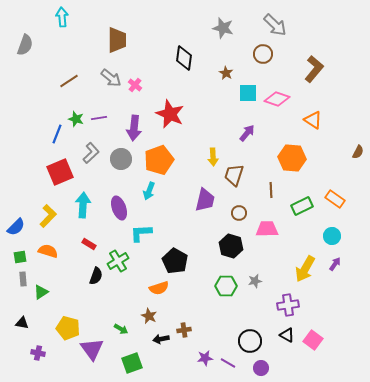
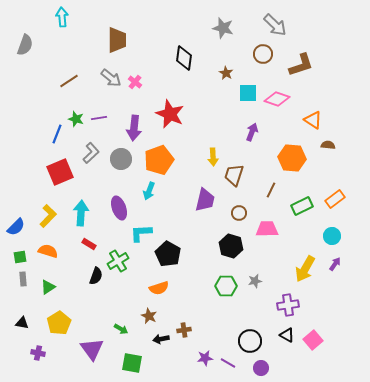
brown L-shape at (314, 69): moved 13 px left, 4 px up; rotated 32 degrees clockwise
pink cross at (135, 85): moved 3 px up
purple arrow at (247, 133): moved 5 px right, 1 px up; rotated 18 degrees counterclockwise
brown semicircle at (358, 152): moved 30 px left, 7 px up; rotated 112 degrees counterclockwise
brown line at (271, 190): rotated 28 degrees clockwise
orange rectangle at (335, 199): rotated 72 degrees counterclockwise
cyan arrow at (83, 205): moved 2 px left, 8 px down
black pentagon at (175, 261): moved 7 px left, 7 px up
green triangle at (41, 292): moved 7 px right, 5 px up
yellow pentagon at (68, 328): moved 9 px left, 5 px up; rotated 25 degrees clockwise
pink square at (313, 340): rotated 12 degrees clockwise
green square at (132, 363): rotated 30 degrees clockwise
